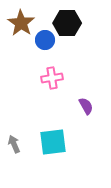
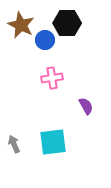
brown star: moved 2 px down; rotated 8 degrees counterclockwise
